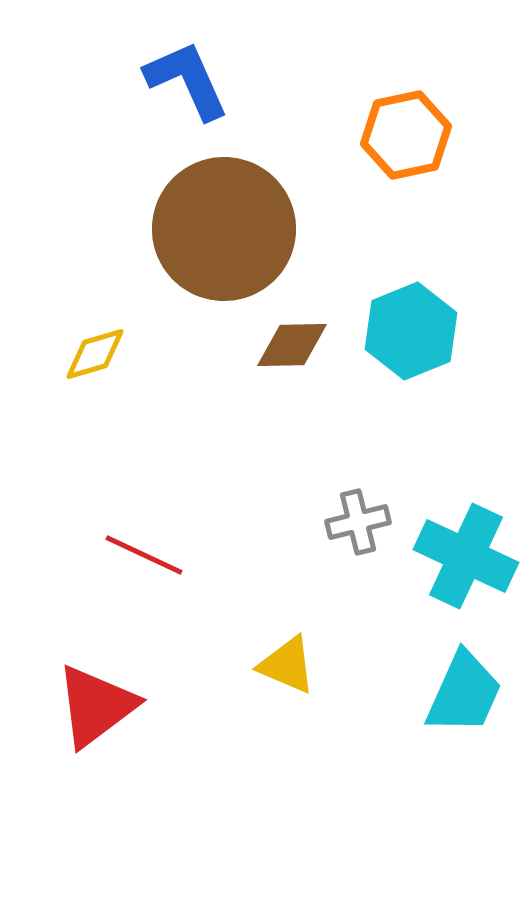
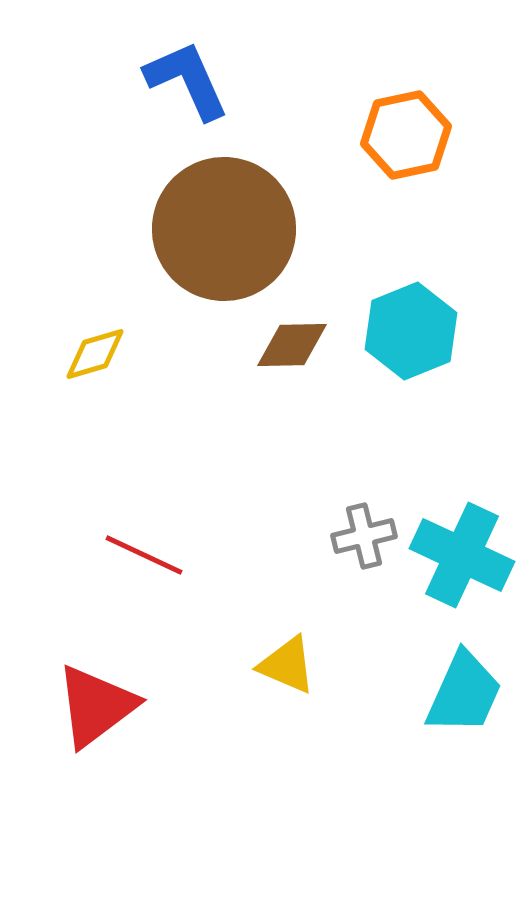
gray cross: moved 6 px right, 14 px down
cyan cross: moved 4 px left, 1 px up
